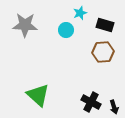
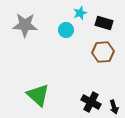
black rectangle: moved 1 px left, 2 px up
